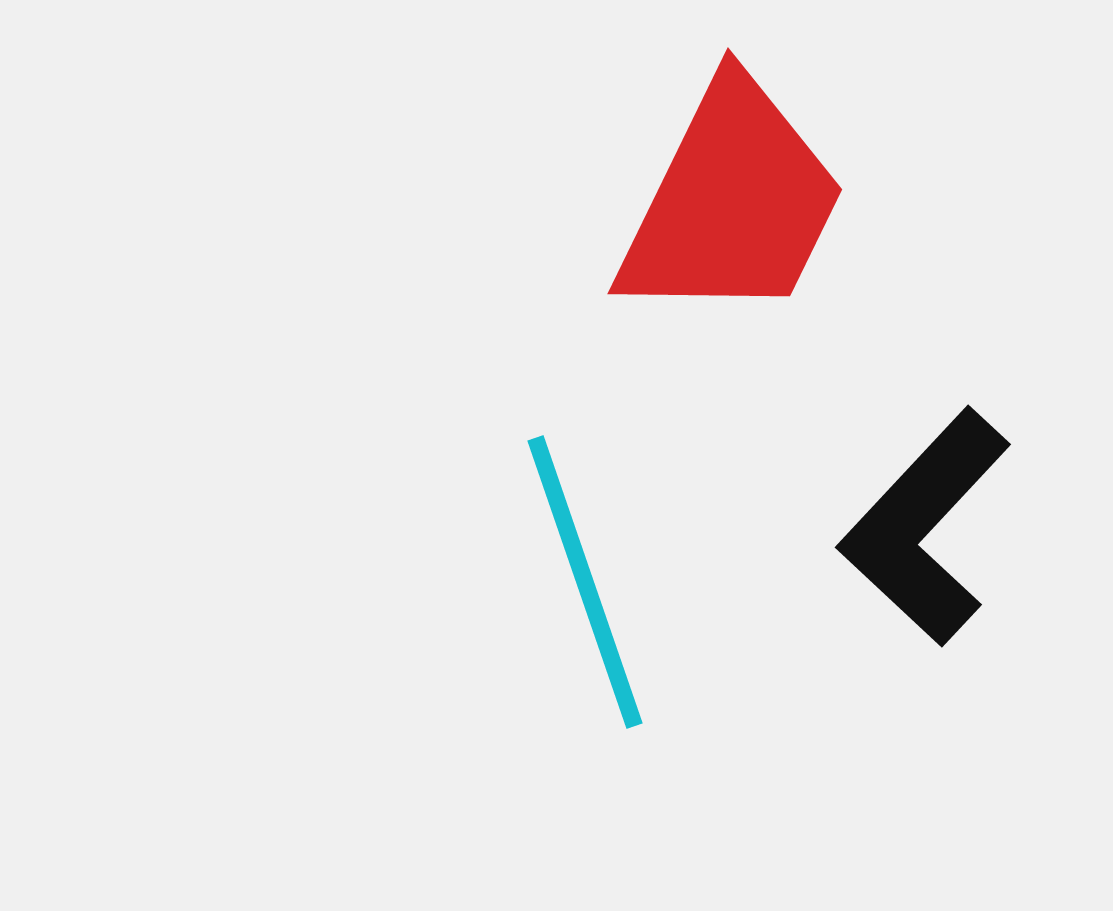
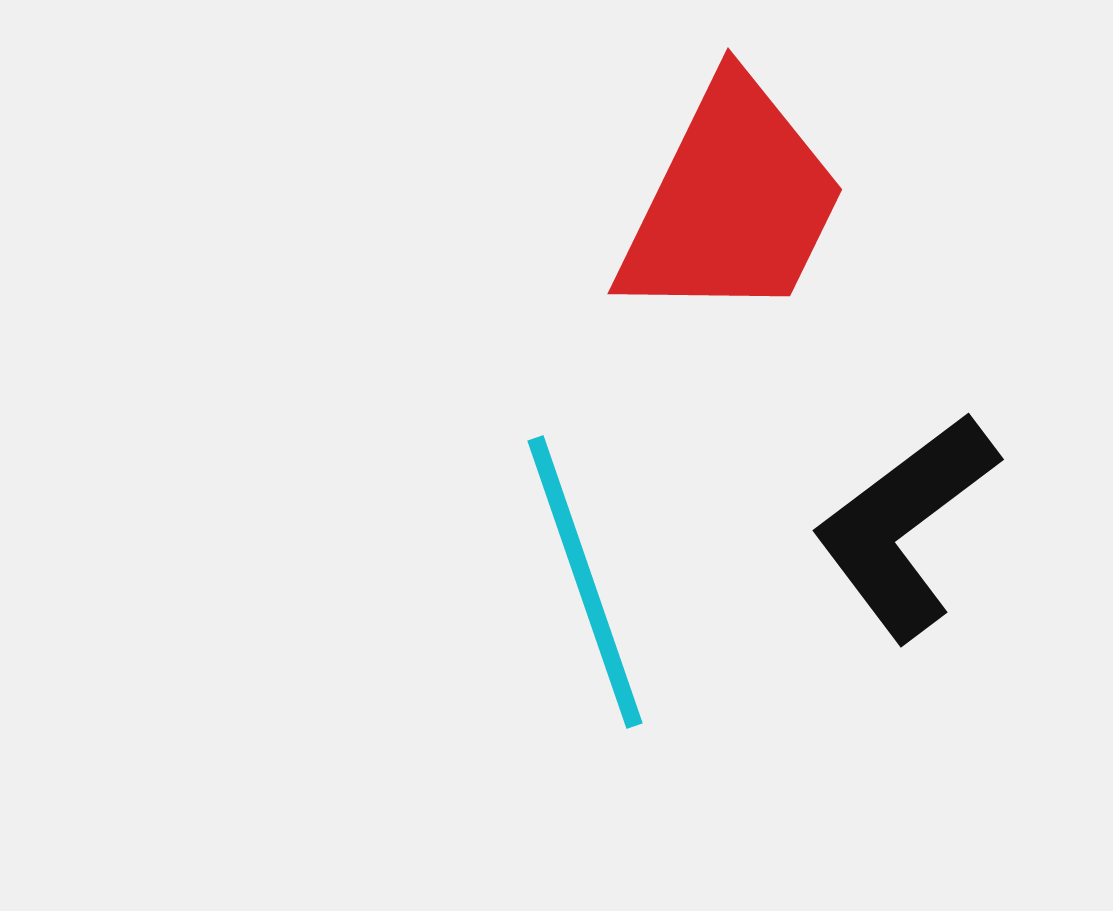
black L-shape: moved 20 px left, 1 px up; rotated 10 degrees clockwise
